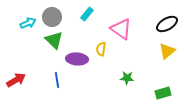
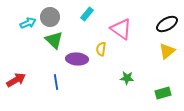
gray circle: moved 2 px left
blue line: moved 1 px left, 2 px down
